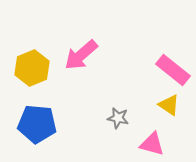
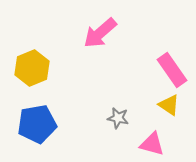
pink arrow: moved 19 px right, 22 px up
pink rectangle: moved 1 px left; rotated 16 degrees clockwise
blue pentagon: rotated 15 degrees counterclockwise
